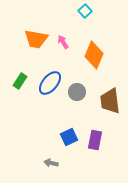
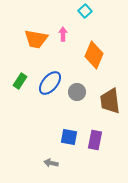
pink arrow: moved 8 px up; rotated 32 degrees clockwise
blue square: rotated 36 degrees clockwise
